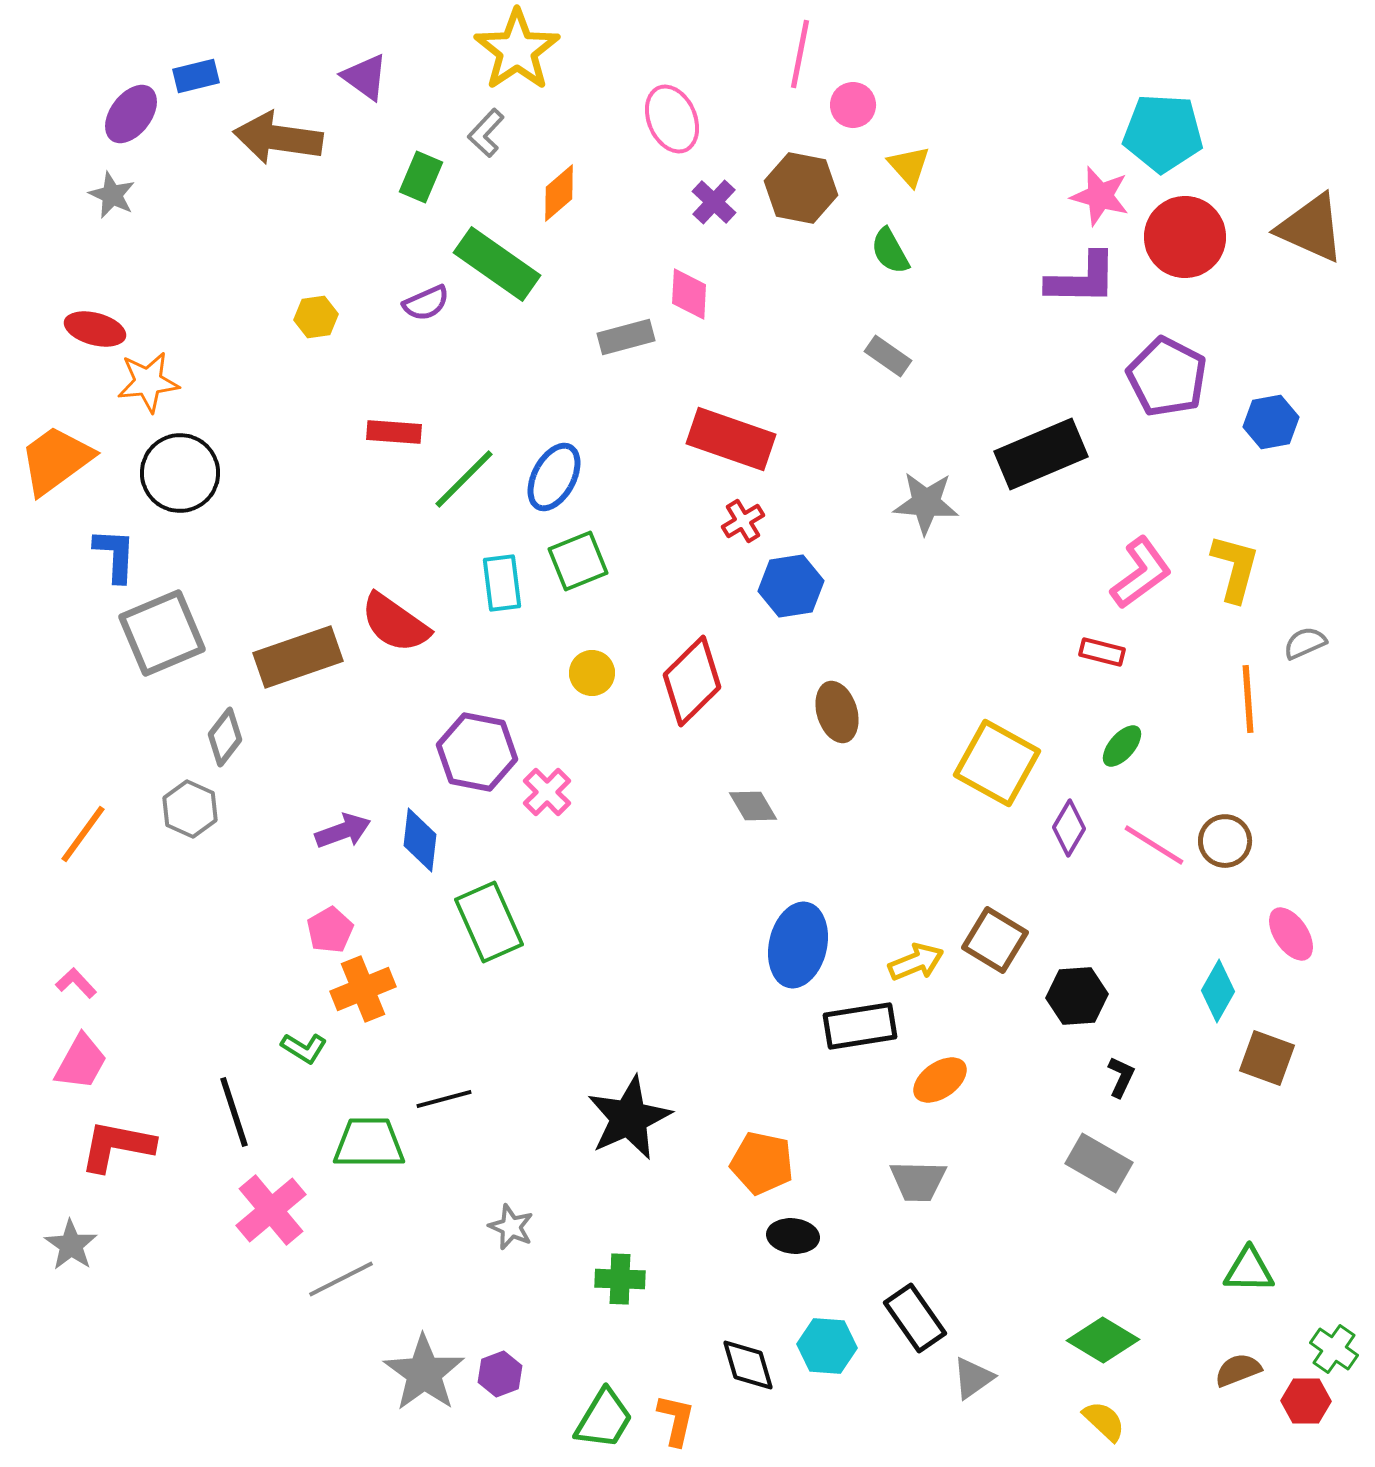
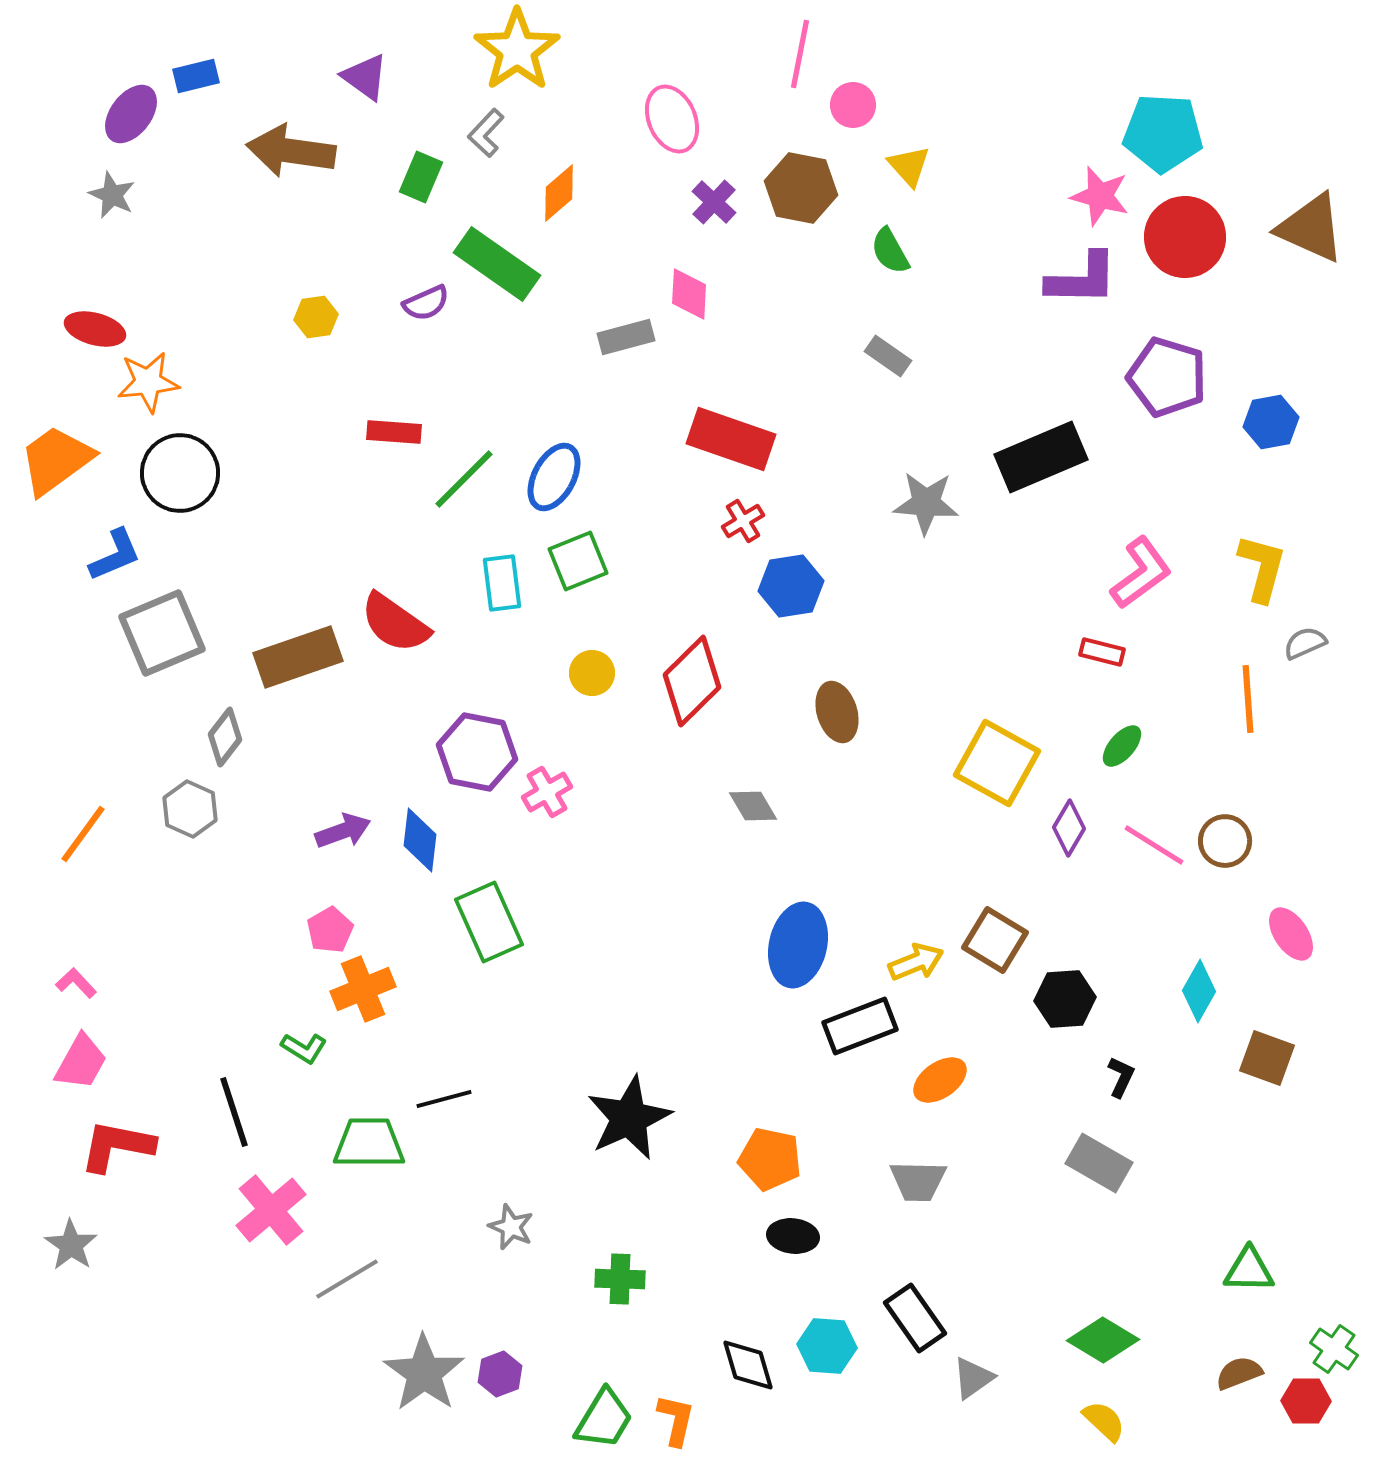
brown arrow at (278, 138): moved 13 px right, 13 px down
purple pentagon at (1167, 377): rotated 10 degrees counterclockwise
black rectangle at (1041, 454): moved 3 px down
blue L-shape at (115, 555): rotated 64 degrees clockwise
yellow L-shape at (1235, 568): moved 27 px right
pink cross at (547, 792): rotated 15 degrees clockwise
cyan diamond at (1218, 991): moved 19 px left
black hexagon at (1077, 996): moved 12 px left, 3 px down
black rectangle at (860, 1026): rotated 12 degrees counterclockwise
orange pentagon at (762, 1163): moved 8 px right, 4 px up
gray line at (341, 1279): moved 6 px right; rotated 4 degrees counterclockwise
brown semicircle at (1238, 1370): moved 1 px right, 3 px down
